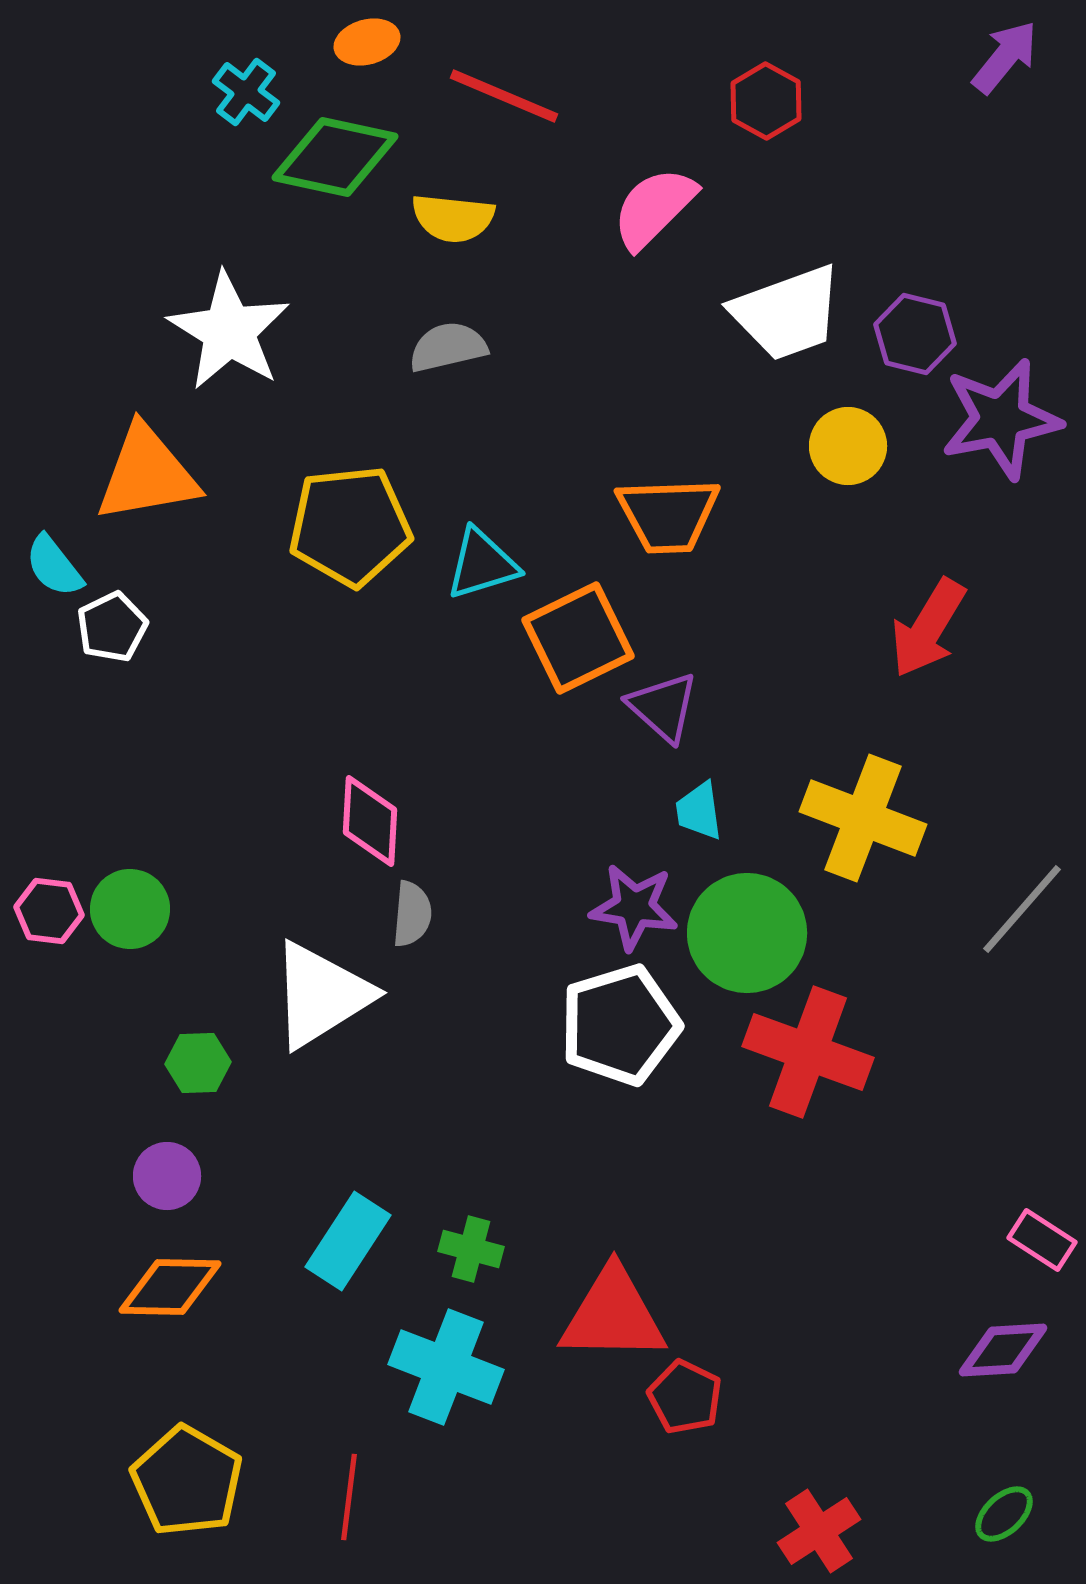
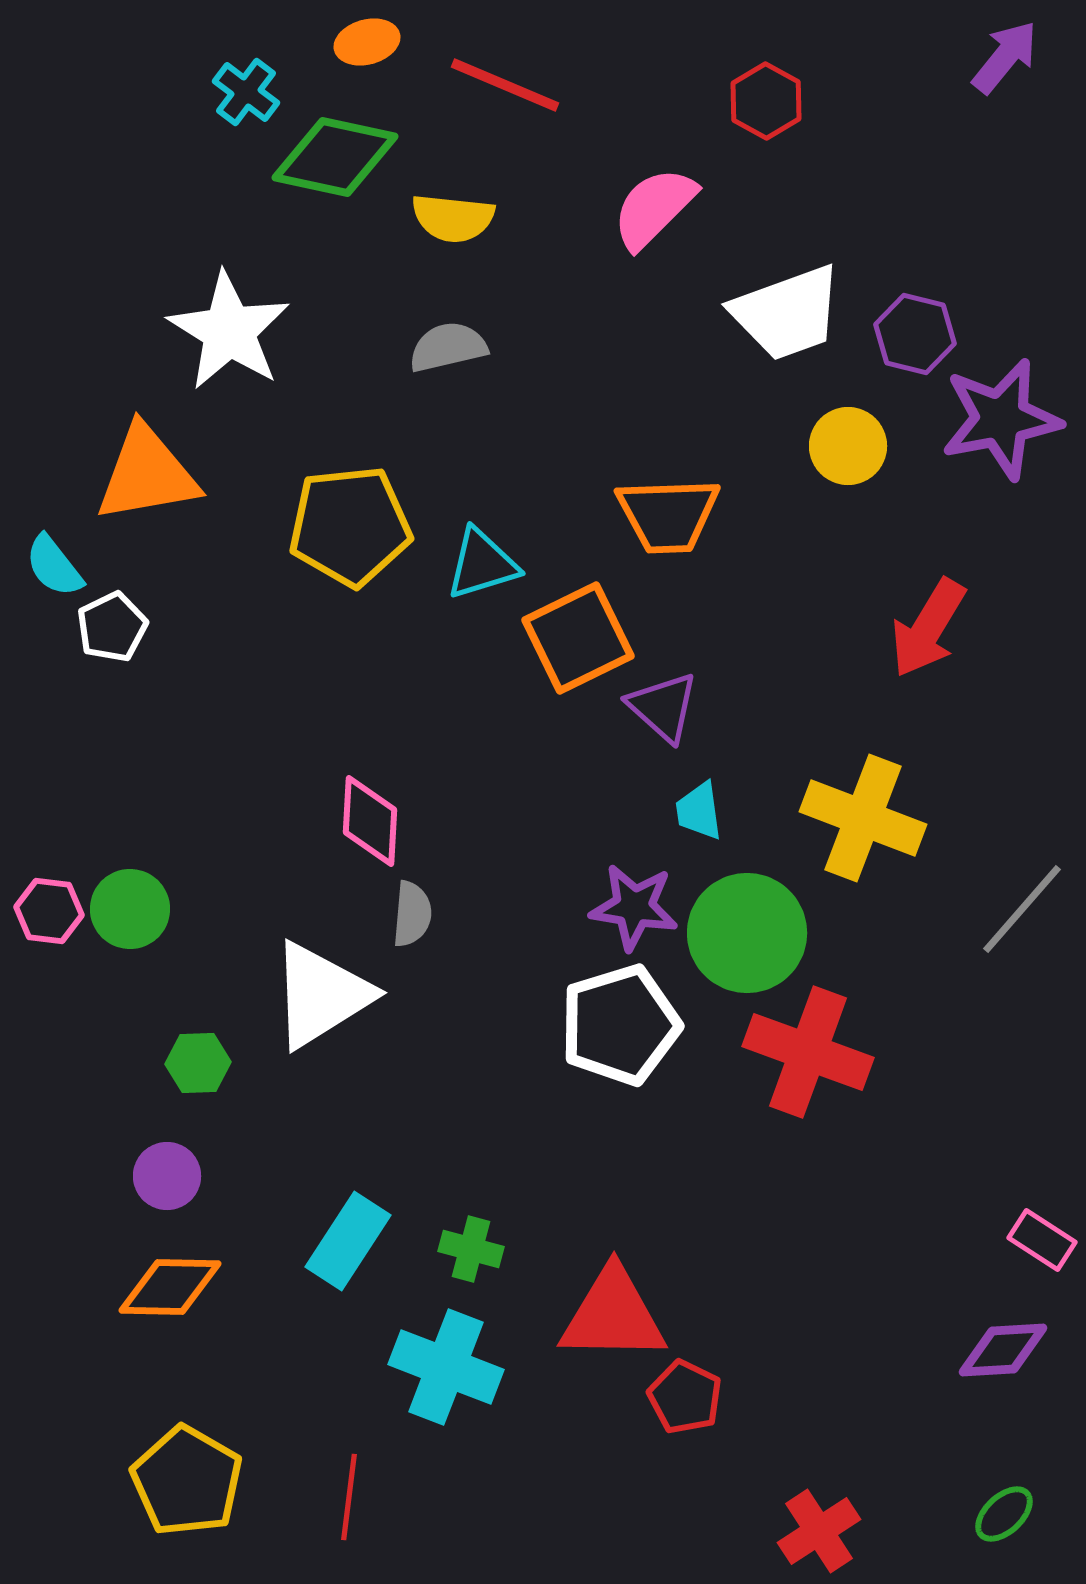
red line at (504, 96): moved 1 px right, 11 px up
